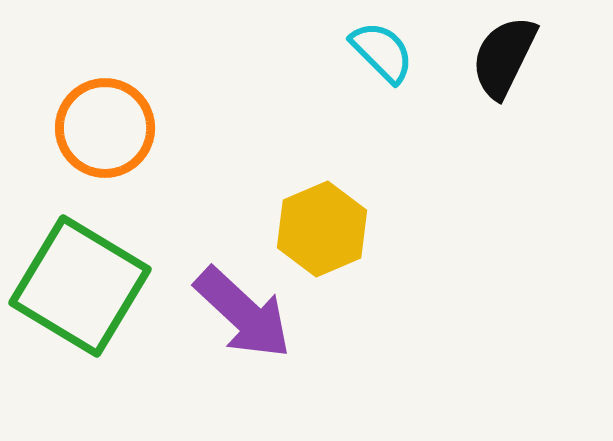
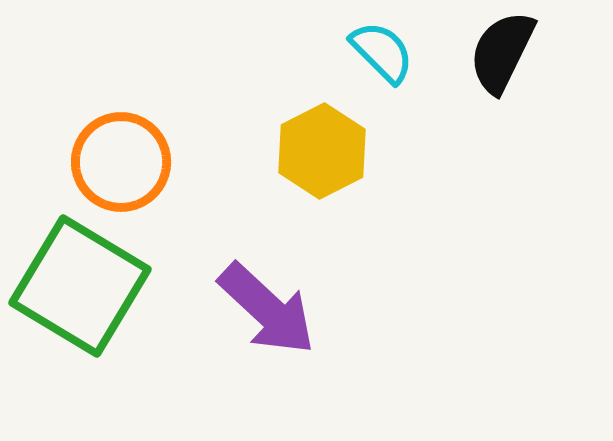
black semicircle: moved 2 px left, 5 px up
orange circle: moved 16 px right, 34 px down
yellow hexagon: moved 78 px up; rotated 4 degrees counterclockwise
purple arrow: moved 24 px right, 4 px up
